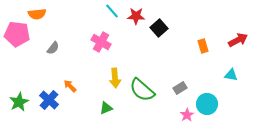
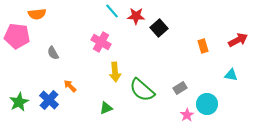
pink pentagon: moved 2 px down
gray semicircle: moved 5 px down; rotated 112 degrees clockwise
yellow arrow: moved 6 px up
